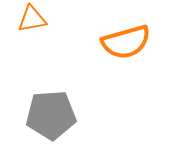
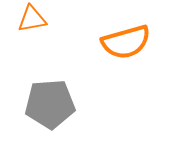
gray pentagon: moved 1 px left, 11 px up
